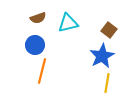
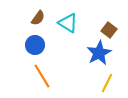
brown semicircle: rotated 35 degrees counterclockwise
cyan triangle: rotated 45 degrees clockwise
blue star: moved 3 px left, 3 px up
orange line: moved 5 px down; rotated 45 degrees counterclockwise
yellow line: rotated 18 degrees clockwise
